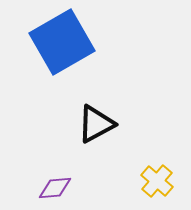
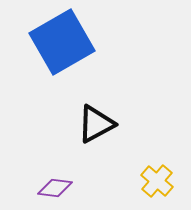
purple diamond: rotated 12 degrees clockwise
